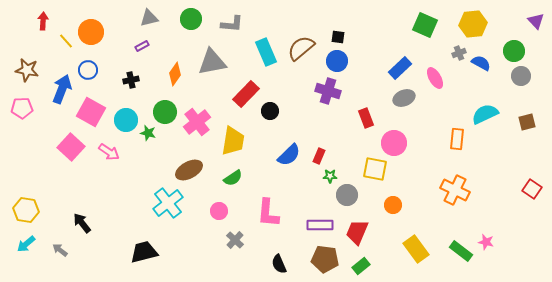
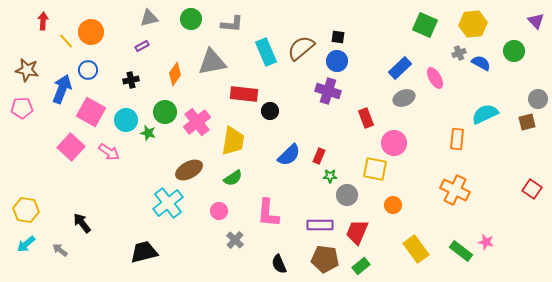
gray circle at (521, 76): moved 17 px right, 23 px down
red rectangle at (246, 94): moved 2 px left; rotated 52 degrees clockwise
